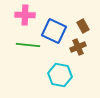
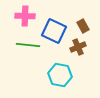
pink cross: moved 1 px down
